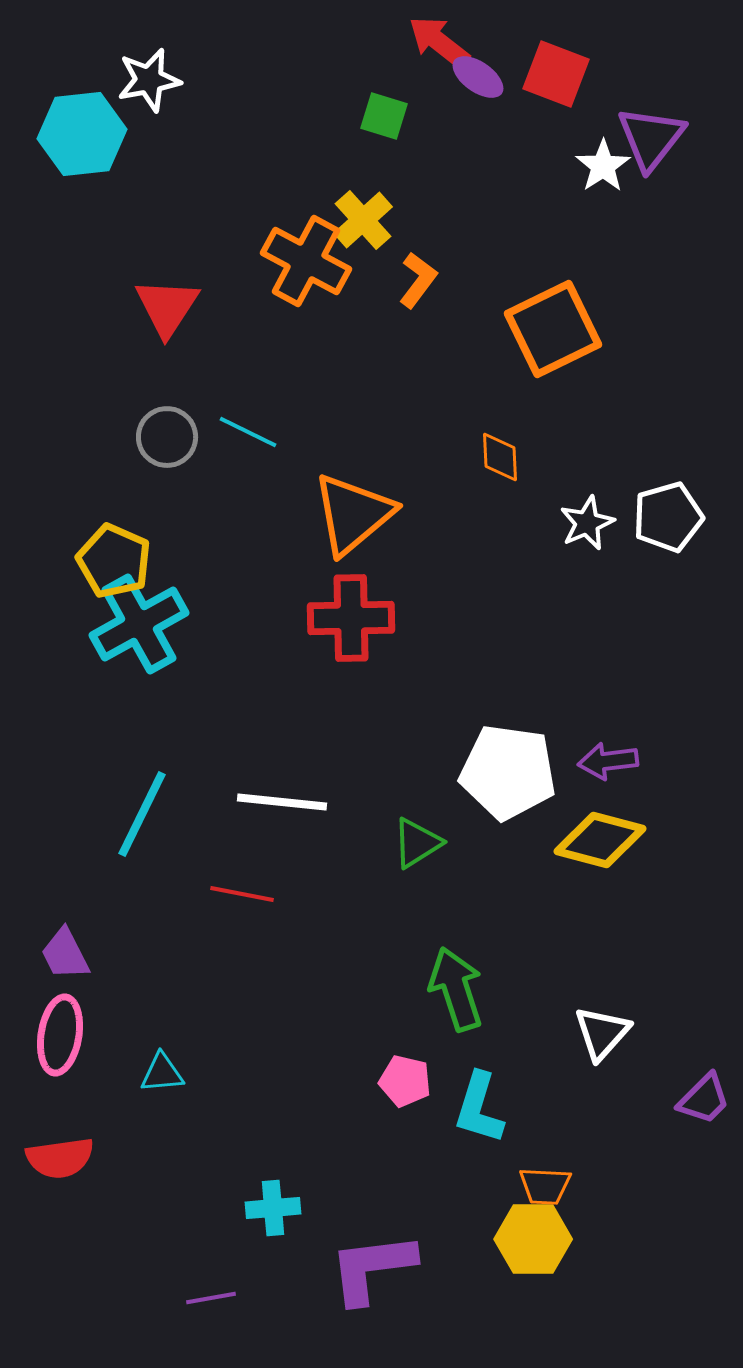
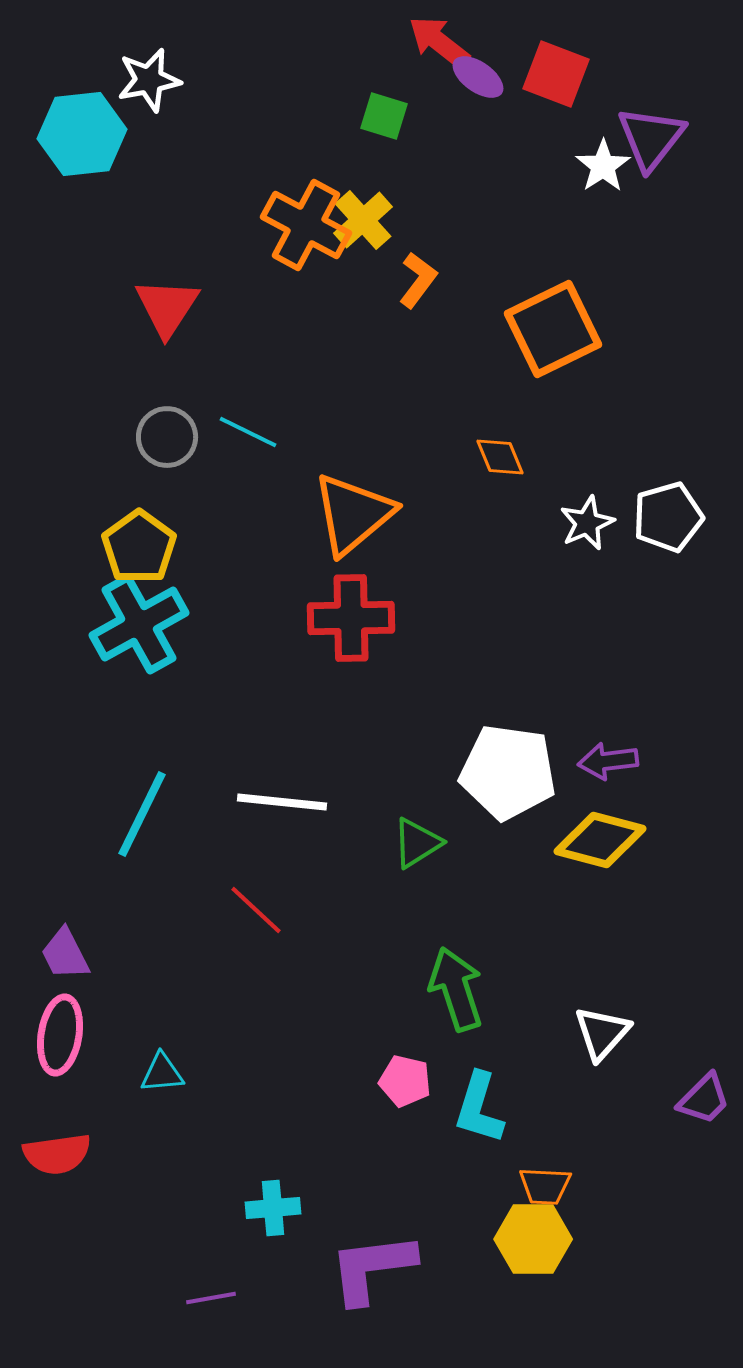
orange cross at (306, 261): moved 36 px up
orange diamond at (500, 457): rotated 20 degrees counterclockwise
yellow pentagon at (114, 561): moved 25 px right, 14 px up; rotated 12 degrees clockwise
red line at (242, 894): moved 14 px right, 16 px down; rotated 32 degrees clockwise
red semicircle at (60, 1158): moved 3 px left, 4 px up
